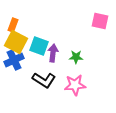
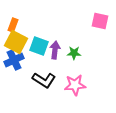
purple arrow: moved 2 px right, 3 px up
green star: moved 2 px left, 4 px up
